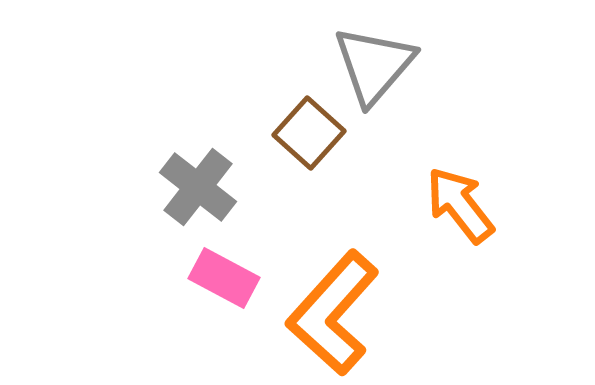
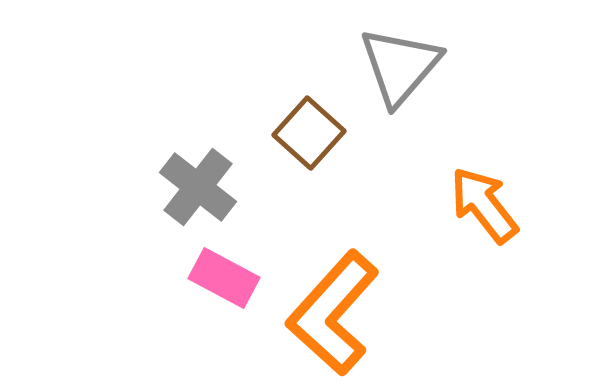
gray triangle: moved 26 px right, 1 px down
orange arrow: moved 24 px right
